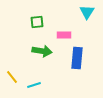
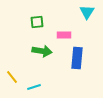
cyan line: moved 2 px down
